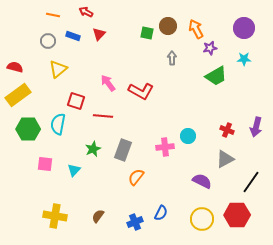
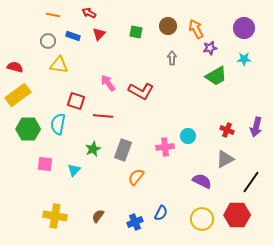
red arrow: moved 3 px right, 1 px down
green square: moved 11 px left, 1 px up
yellow triangle: moved 1 px right, 4 px up; rotated 48 degrees clockwise
